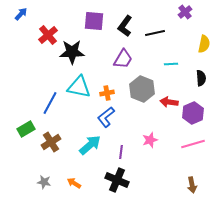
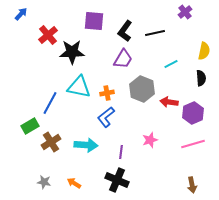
black L-shape: moved 5 px down
yellow semicircle: moved 7 px down
cyan line: rotated 24 degrees counterclockwise
green rectangle: moved 4 px right, 3 px up
cyan arrow: moved 4 px left; rotated 45 degrees clockwise
